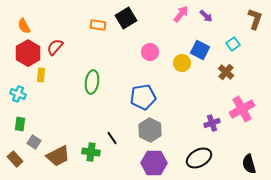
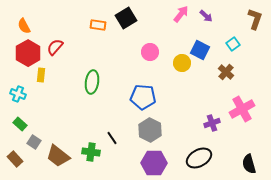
blue pentagon: rotated 15 degrees clockwise
green rectangle: rotated 56 degrees counterclockwise
brown trapezoid: rotated 65 degrees clockwise
